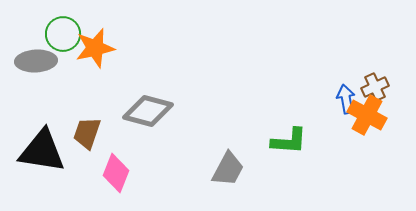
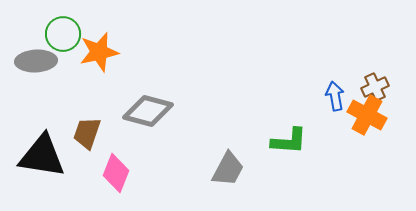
orange star: moved 4 px right, 4 px down
blue arrow: moved 11 px left, 3 px up
black triangle: moved 5 px down
